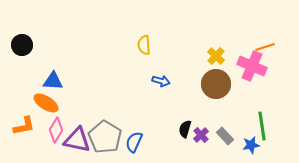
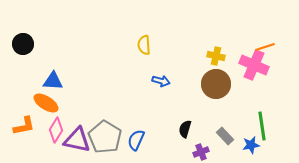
black circle: moved 1 px right, 1 px up
yellow cross: rotated 30 degrees counterclockwise
pink cross: moved 2 px right, 1 px up
purple cross: moved 17 px down; rotated 21 degrees clockwise
blue semicircle: moved 2 px right, 2 px up
